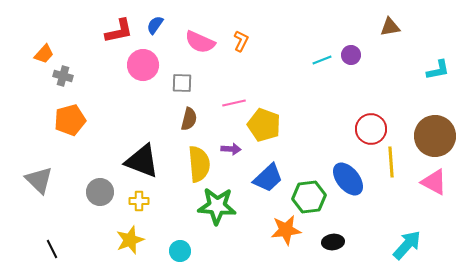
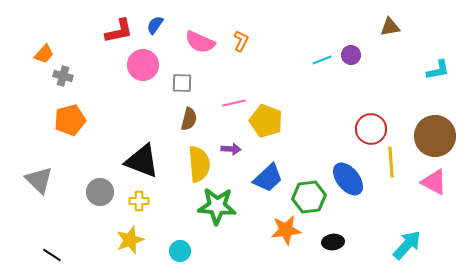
yellow pentagon: moved 2 px right, 4 px up
black line: moved 6 px down; rotated 30 degrees counterclockwise
